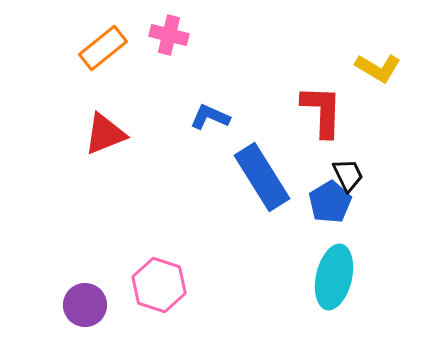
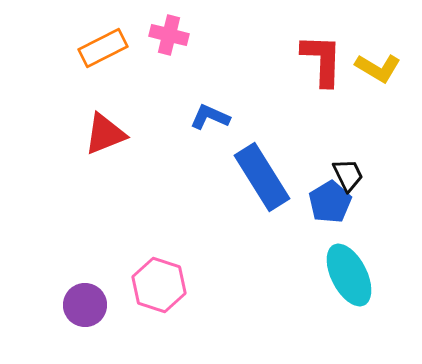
orange rectangle: rotated 12 degrees clockwise
red L-shape: moved 51 px up
cyan ellipse: moved 15 px right, 2 px up; rotated 40 degrees counterclockwise
